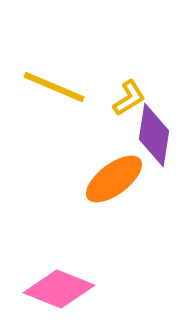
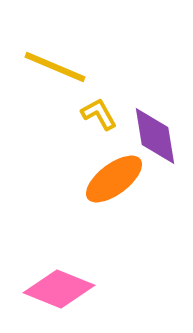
yellow line: moved 1 px right, 20 px up
yellow L-shape: moved 30 px left, 16 px down; rotated 87 degrees counterclockwise
purple diamond: moved 1 px right, 1 px down; rotated 18 degrees counterclockwise
